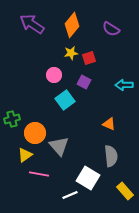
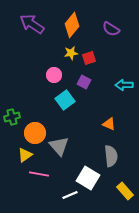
green cross: moved 2 px up
